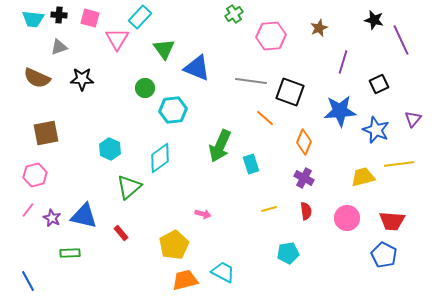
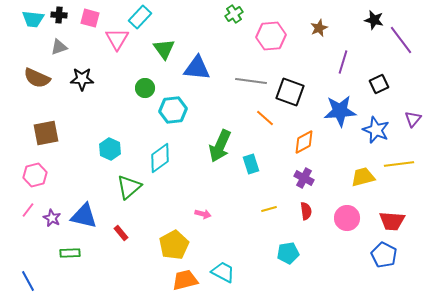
purple line at (401, 40): rotated 12 degrees counterclockwise
blue triangle at (197, 68): rotated 16 degrees counterclockwise
orange diamond at (304, 142): rotated 40 degrees clockwise
